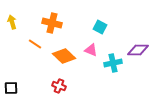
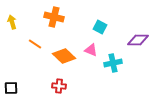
orange cross: moved 2 px right, 6 px up
purple diamond: moved 10 px up
red cross: rotated 16 degrees counterclockwise
